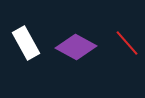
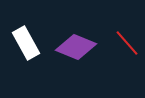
purple diamond: rotated 6 degrees counterclockwise
